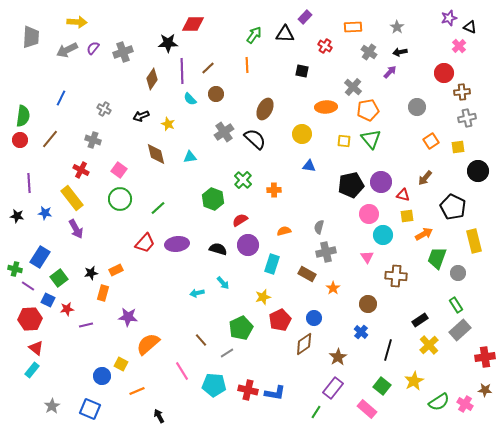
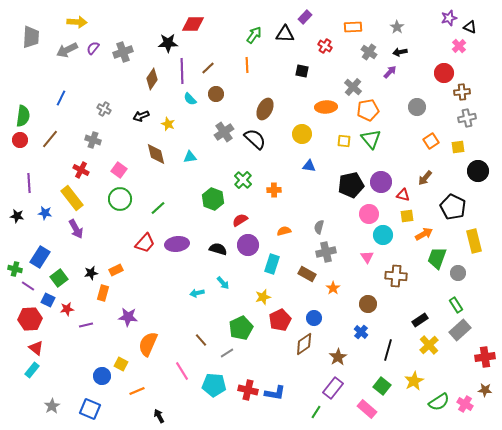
orange semicircle at (148, 344): rotated 25 degrees counterclockwise
